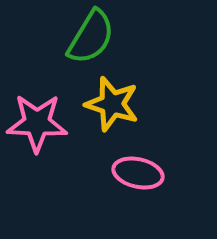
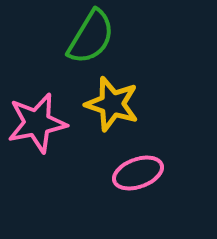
pink star: rotated 14 degrees counterclockwise
pink ellipse: rotated 33 degrees counterclockwise
